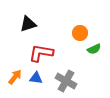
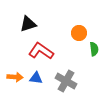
orange circle: moved 1 px left
green semicircle: rotated 72 degrees counterclockwise
red L-shape: moved 2 px up; rotated 25 degrees clockwise
orange arrow: rotated 56 degrees clockwise
